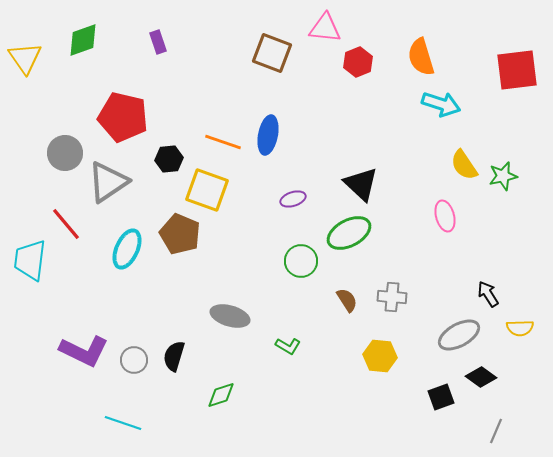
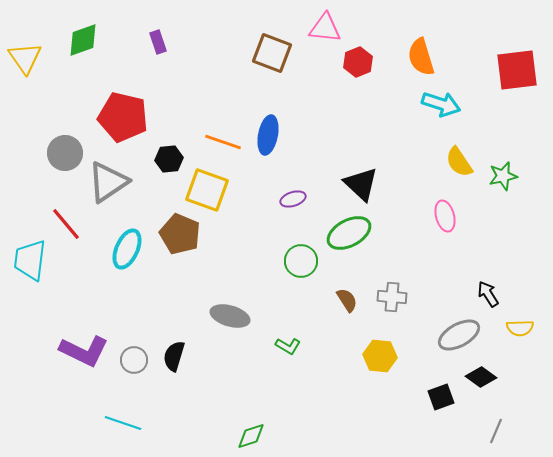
yellow semicircle at (464, 165): moved 5 px left, 3 px up
green diamond at (221, 395): moved 30 px right, 41 px down
